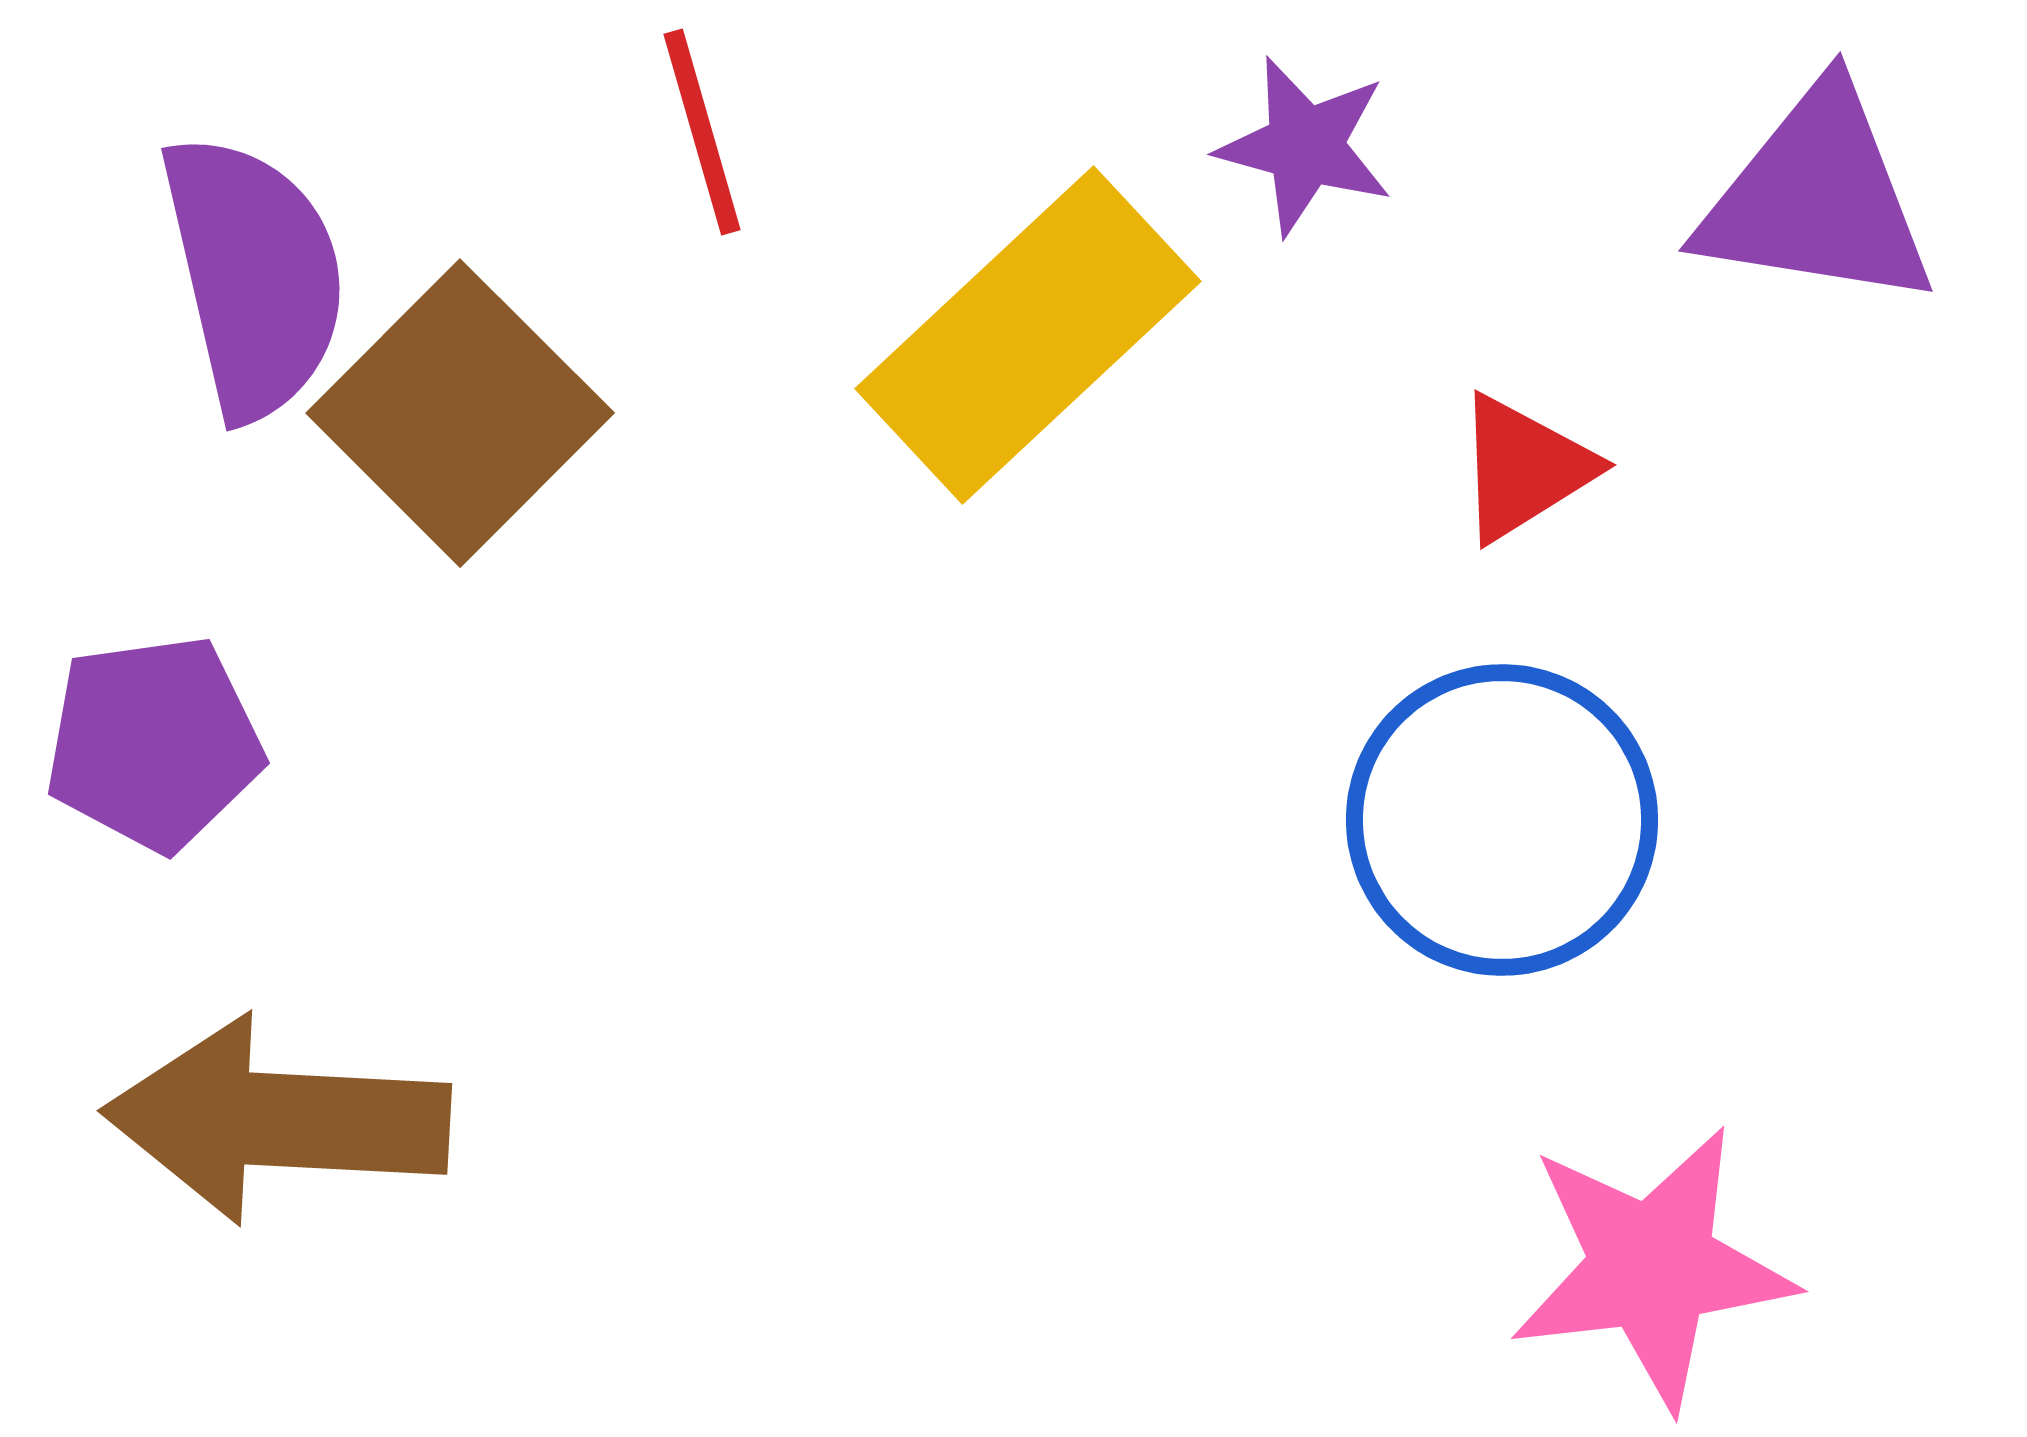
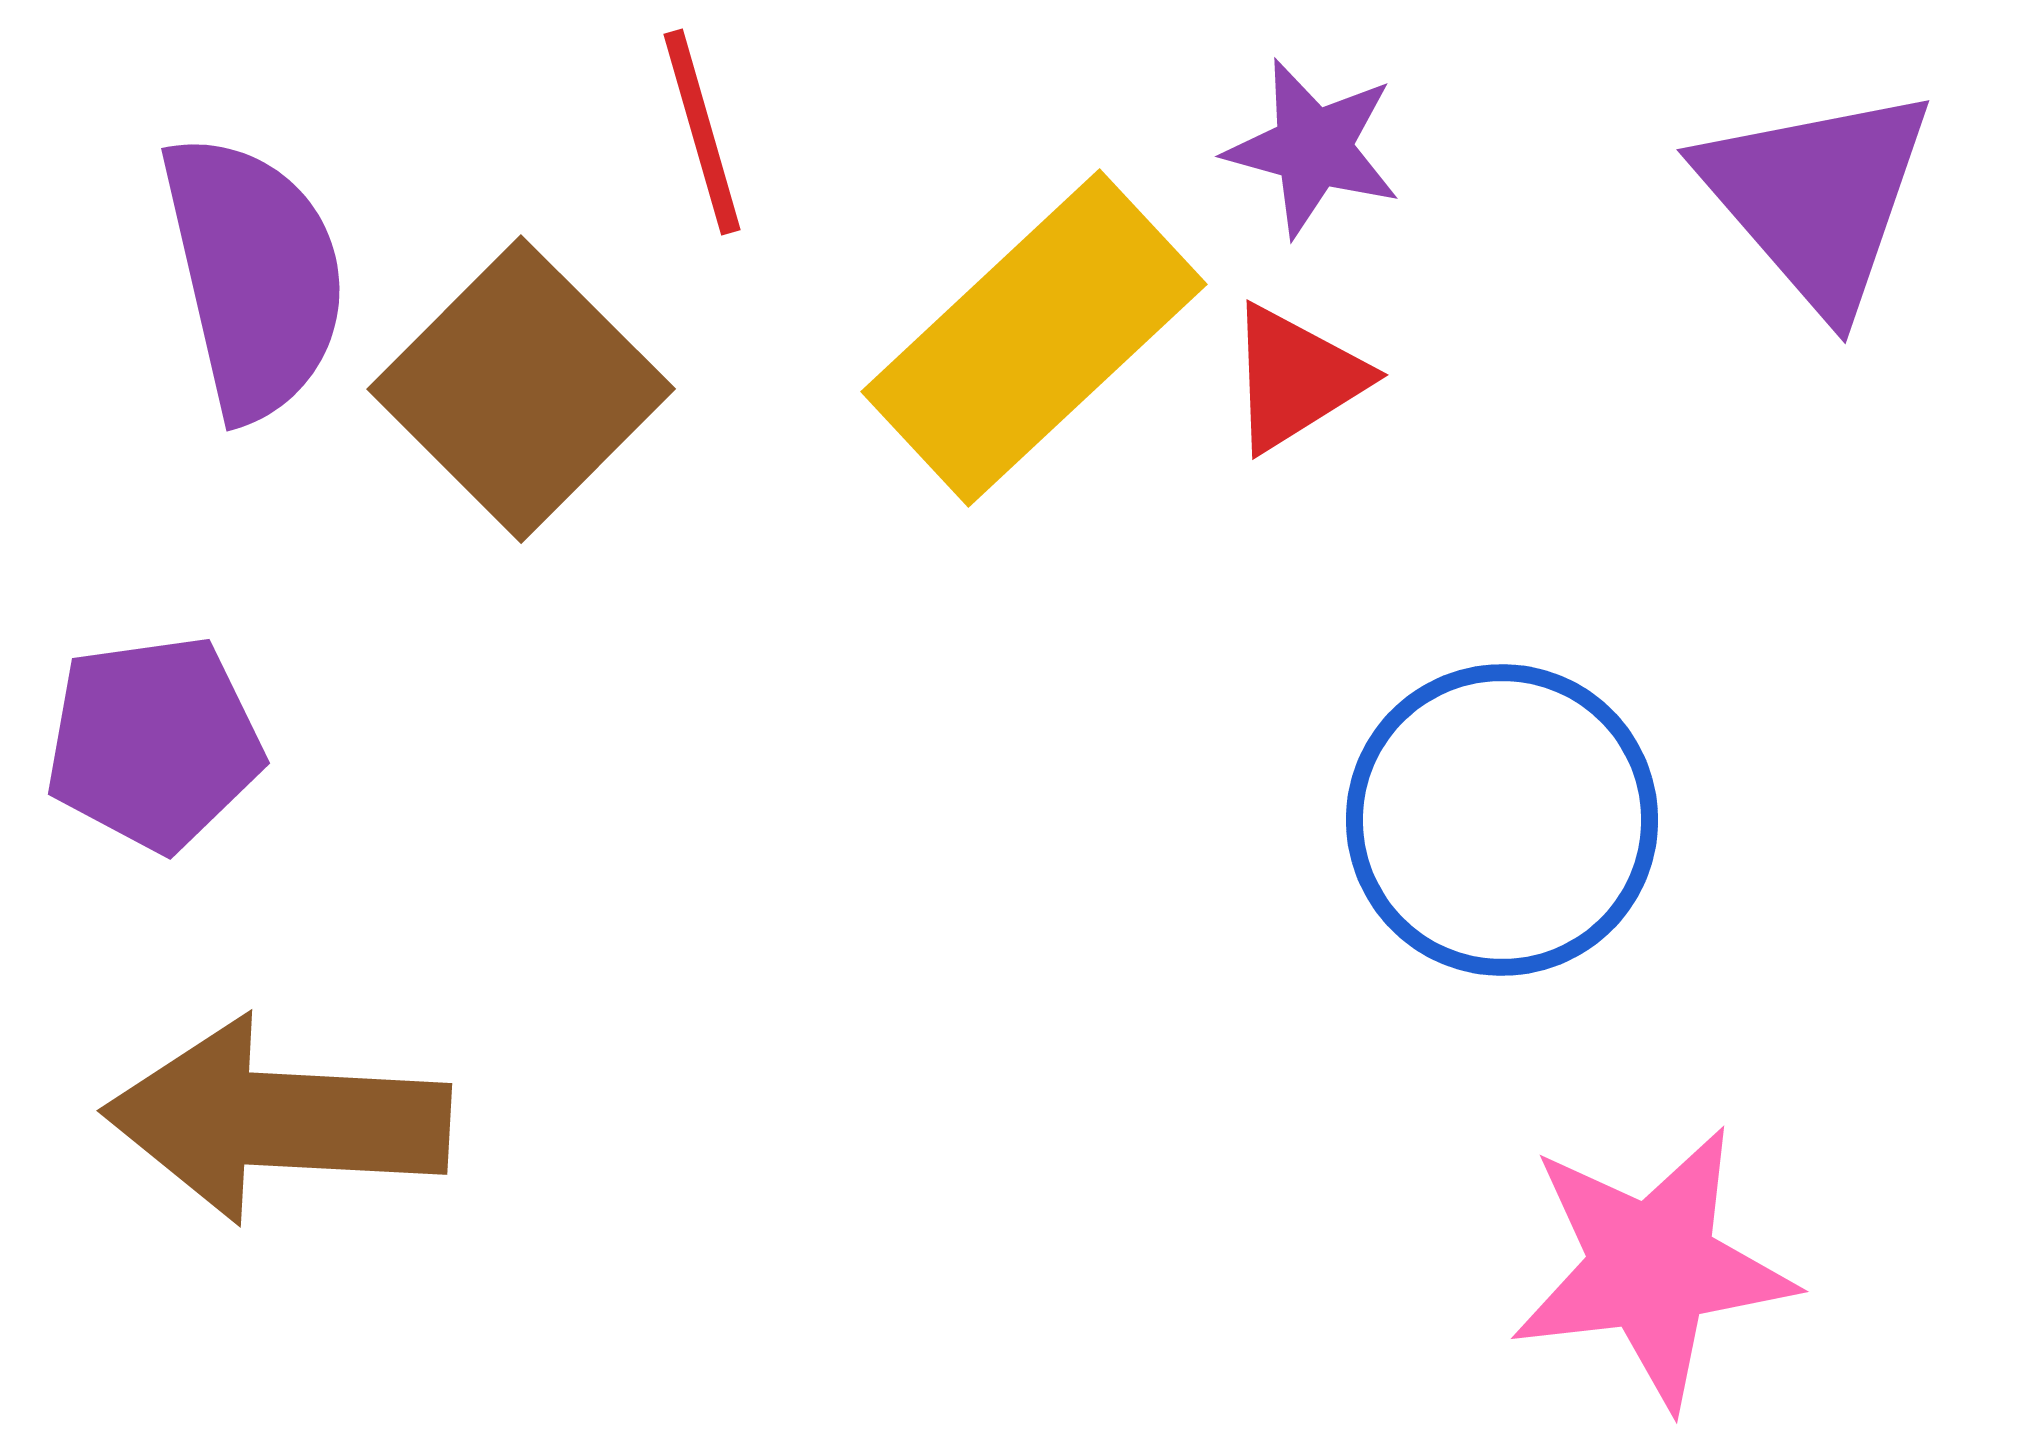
purple star: moved 8 px right, 2 px down
purple triangle: rotated 40 degrees clockwise
yellow rectangle: moved 6 px right, 3 px down
brown square: moved 61 px right, 24 px up
red triangle: moved 228 px left, 90 px up
